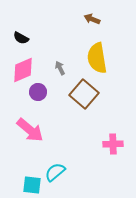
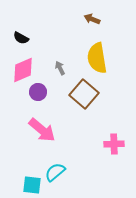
pink arrow: moved 12 px right
pink cross: moved 1 px right
